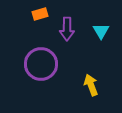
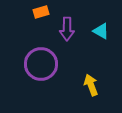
orange rectangle: moved 1 px right, 2 px up
cyan triangle: rotated 30 degrees counterclockwise
